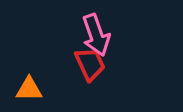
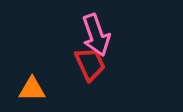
orange triangle: moved 3 px right
